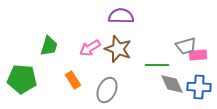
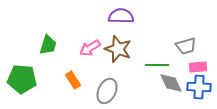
green trapezoid: moved 1 px left, 1 px up
pink rectangle: moved 12 px down
gray diamond: moved 1 px left, 1 px up
gray ellipse: moved 1 px down
